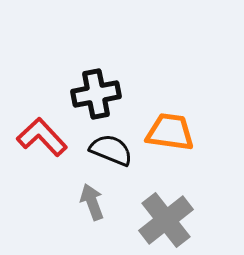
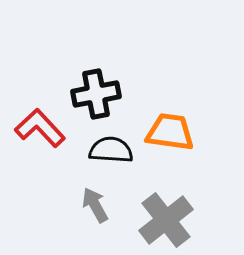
red L-shape: moved 2 px left, 9 px up
black semicircle: rotated 18 degrees counterclockwise
gray arrow: moved 3 px right, 3 px down; rotated 9 degrees counterclockwise
